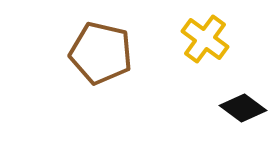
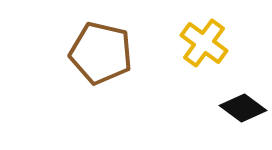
yellow cross: moved 1 px left, 4 px down
